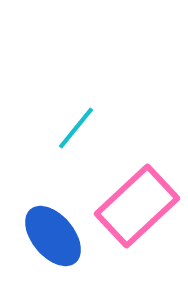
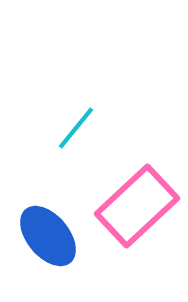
blue ellipse: moved 5 px left
